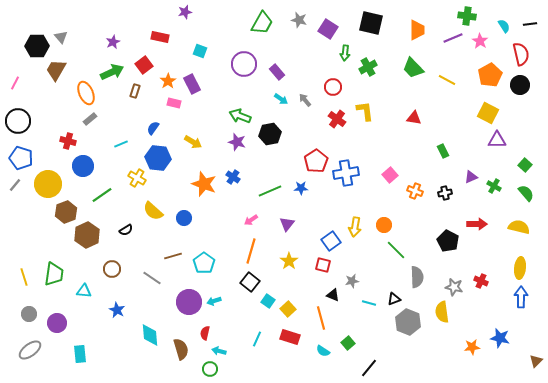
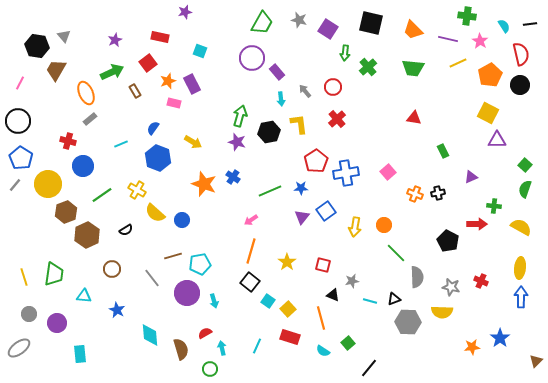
orange trapezoid at (417, 30): moved 4 px left; rotated 135 degrees clockwise
gray triangle at (61, 37): moved 3 px right, 1 px up
purple line at (453, 38): moved 5 px left, 1 px down; rotated 36 degrees clockwise
purple star at (113, 42): moved 2 px right, 2 px up
black hexagon at (37, 46): rotated 10 degrees clockwise
purple circle at (244, 64): moved 8 px right, 6 px up
red square at (144, 65): moved 4 px right, 2 px up
green cross at (368, 67): rotated 12 degrees counterclockwise
green trapezoid at (413, 68): rotated 40 degrees counterclockwise
yellow line at (447, 80): moved 11 px right, 17 px up; rotated 54 degrees counterclockwise
orange star at (168, 81): rotated 14 degrees clockwise
pink line at (15, 83): moved 5 px right
brown rectangle at (135, 91): rotated 48 degrees counterclockwise
cyan arrow at (281, 99): rotated 48 degrees clockwise
gray arrow at (305, 100): moved 9 px up
yellow L-shape at (365, 111): moved 66 px left, 13 px down
green arrow at (240, 116): rotated 85 degrees clockwise
red cross at (337, 119): rotated 12 degrees clockwise
black hexagon at (270, 134): moved 1 px left, 2 px up
blue pentagon at (21, 158): rotated 15 degrees clockwise
blue hexagon at (158, 158): rotated 15 degrees clockwise
pink square at (390, 175): moved 2 px left, 3 px up
yellow cross at (137, 178): moved 12 px down
green cross at (494, 186): moved 20 px down; rotated 24 degrees counterclockwise
orange cross at (415, 191): moved 3 px down
black cross at (445, 193): moved 7 px left
green semicircle at (526, 193): moved 1 px left, 4 px up; rotated 120 degrees counterclockwise
yellow semicircle at (153, 211): moved 2 px right, 2 px down
blue circle at (184, 218): moved 2 px left, 2 px down
purple triangle at (287, 224): moved 15 px right, 7 px up
yellow semicircle at (519, 227): moved 2 px right; rotated 15 degrees clockwise
blue square at (331, 241): moved 5 px left, 30 px up
green line at (396, 250): moved 3 px down
yellow star at (289, 261): moved 2 px left, 1 px down
cyan pentagon at (204, 263): moved 4 px left, 1 px down; rotated 25 degrees clockwise
gray line at (152, 278): rotated 18 degrees clockwise
gray star at (454, 287): moved 3 px left
cyan triangle at (84, 291): moved 5 px down
cyan arrow at (214, 301): rotated 88 degrees counterclockwise
purple circle at (189, 302): moved 2 px left, 9 px up
cyan line at (369, 303): moved 1 px right, 2 px up
yellow semicircle at (442, 312): rotated 80 degrees counterclockwise
gray hexagon at (408, 322): rotated 20 degrees counterclockwise
red semicircle at (205, 333): rotated 48 degrees clockwise
blue star at (500, 338): rotated 24 degrees clockwise
cyan line at (257, 339): moved 7 px down
gray ellipse at (30, 350): moved 11 px left, 2 px up
cyan arrow at (219, 351): moved 3 px right, 3 px up; rotated 64 degrees clockwise
